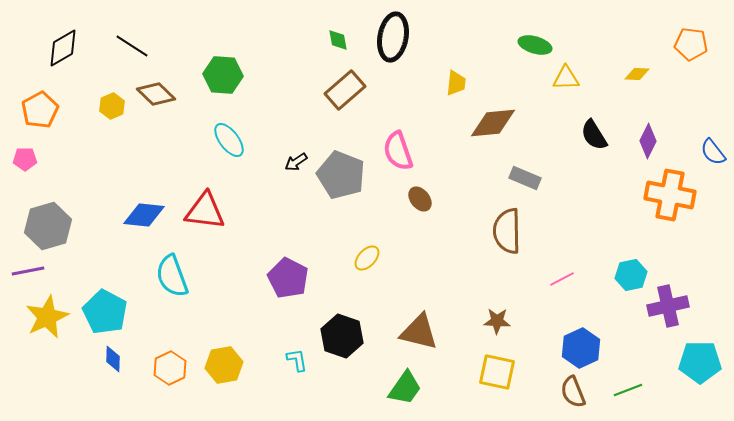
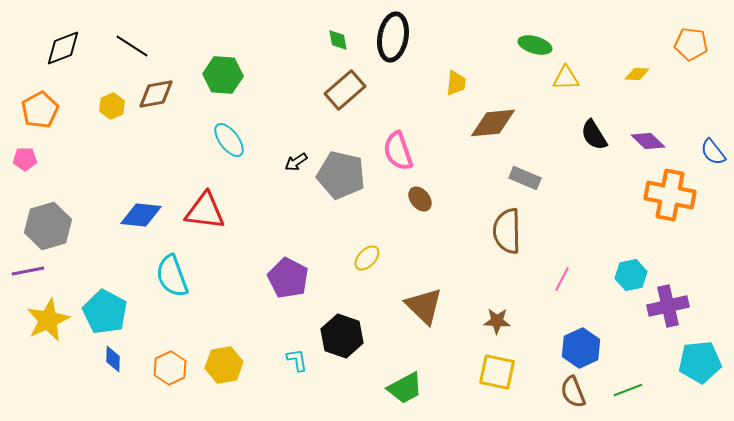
black diamond at (63, 48): rotated 9 degrees clockwise
brown diamond at (156, 94): rotated 54 degrees counterclockwise
purple diamond at (648, 141): rotated 72 degrees counterclockwise
gray pentagon at (341, 175): rotated 9 degrees counterclockwise
blue diamond at (144, 215): moved 3 px left
pink line at (562, 279): rotated 35 degrees counterclockwise
yellow star at (47, 317): moved 1 px right, 3 px down
brown triangle at (419, 332): moved 5 px right, 26 px up; rotated 30 degrees clockwise
cyan pentagon at (700, 362): rotated 6 degrees counterclockwise
green trapezoid at (405, 388): rotated 27 degrees clockwise
